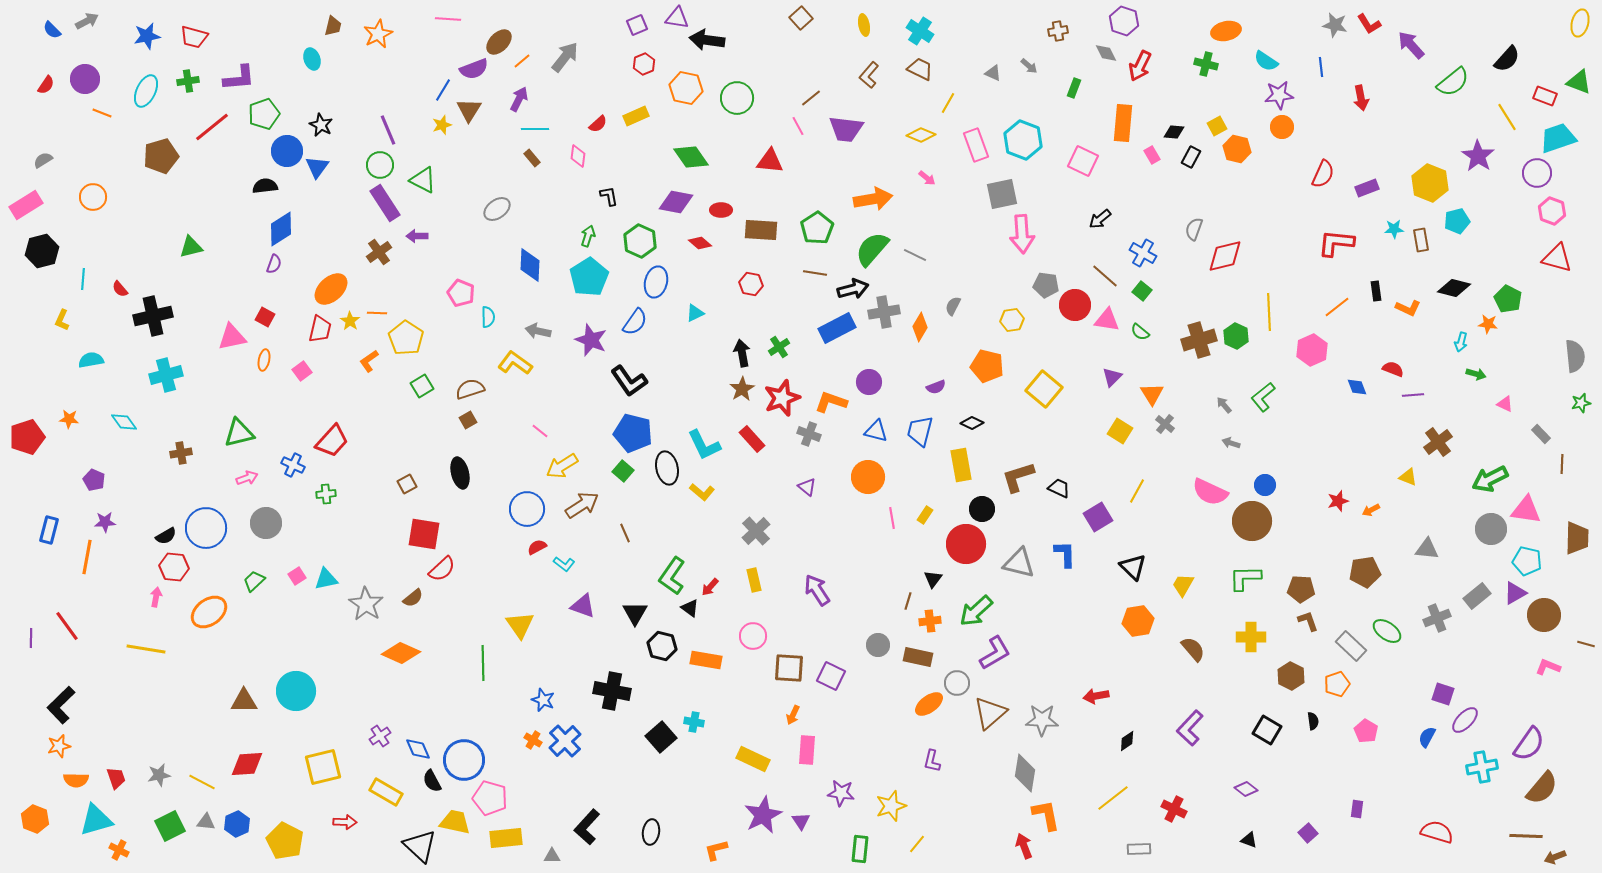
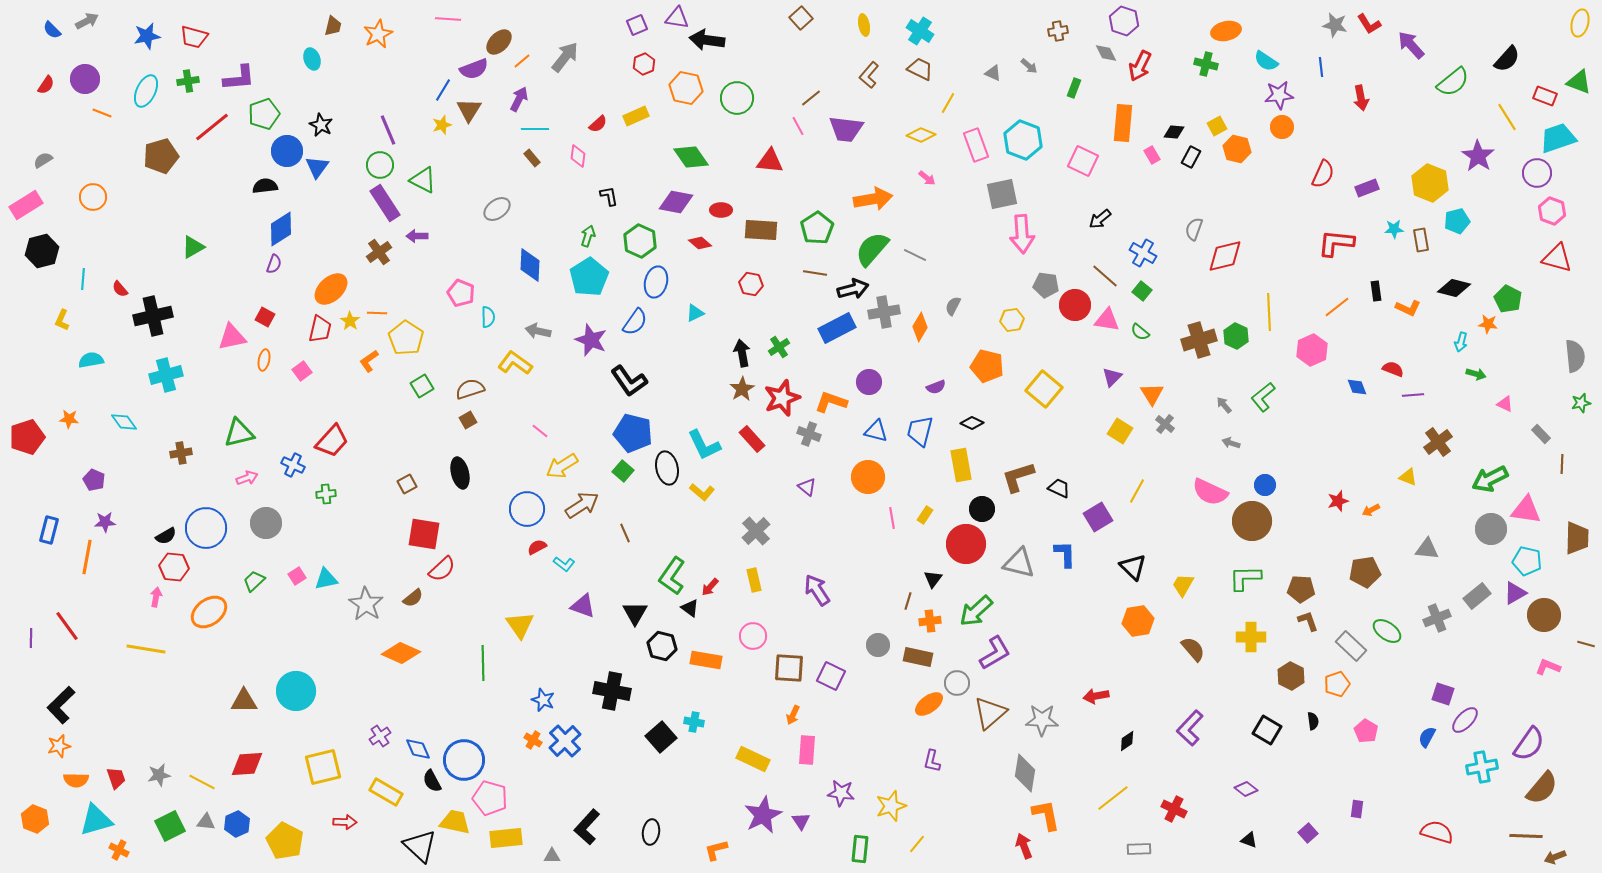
green triangle at (191, 247): moved 2 px right; rotated 15 degrees counterclockwise
